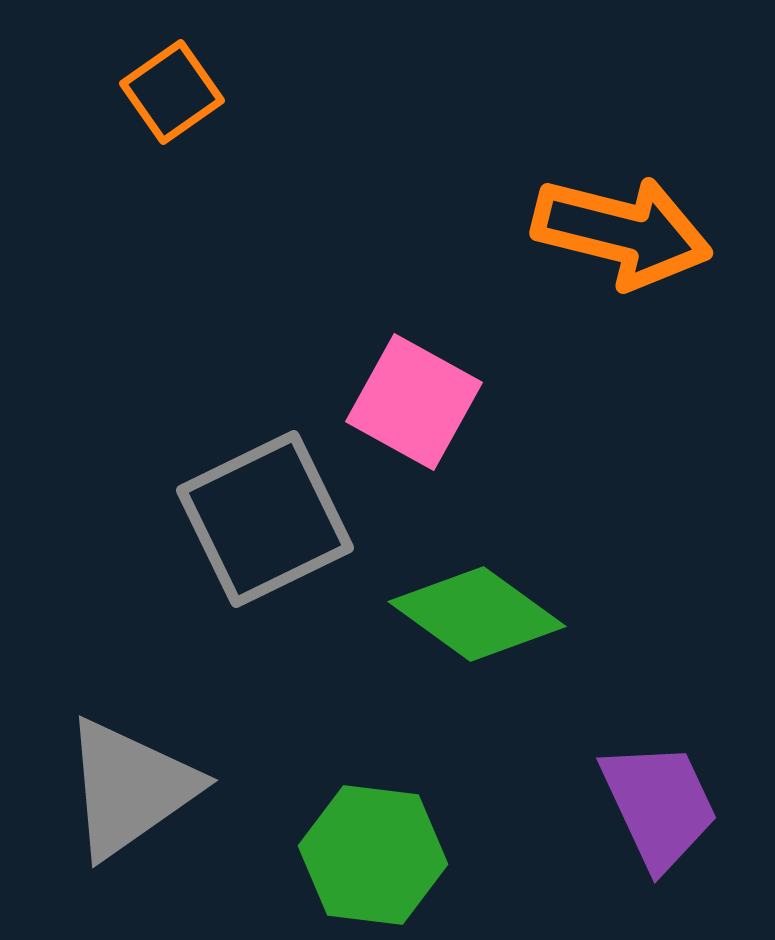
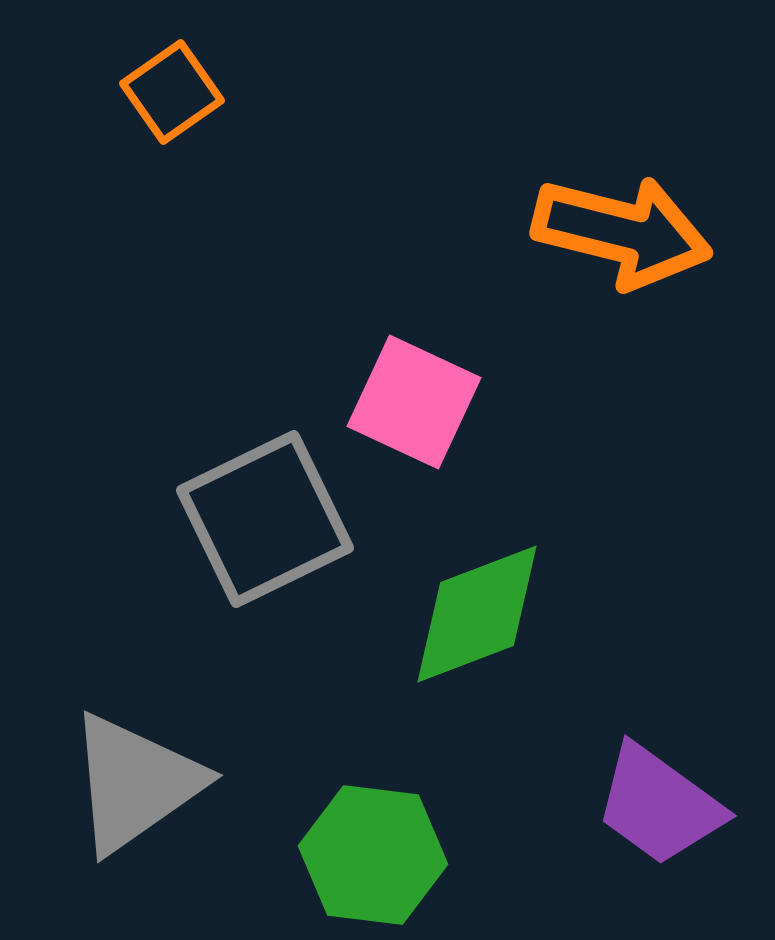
pink square: rotated 4 degrees counterclockwise
green diamond: rotated 57 degrees counterclockwise
gray triangle: moved 5 px right, 5 px up
purple trapezoid: rotated 151 degrees clockwise
